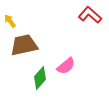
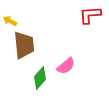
red L-shape: rotated 45 degrees counterclockwise
yellow arrow: rotated 24 degrees counterclockwise
brown trapezoid: rotated 96 degrees clockwise
